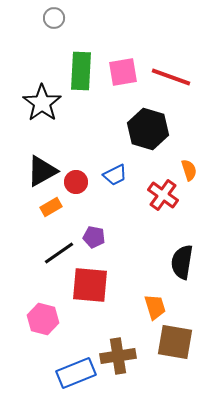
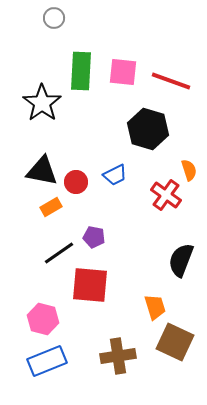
pink square: rotated 16 degrees clockwise
red line: moved 4 px down
black triangle: rotated 40 degrees clockwise
red cross: moved 3 px right
black semicircle: moved 1 px left, 2 px up; rotated 12 degrees clockwise
brown square: rotated 15 degrees clockwise
blue rectangle: moved 29 px left, 12 px up
